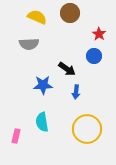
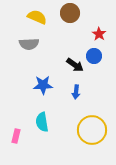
black arrow: moved 8 px right, 4 px up
yellow circle: moved 5 px right, 1 px down
